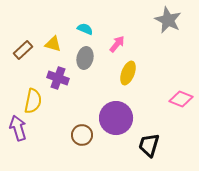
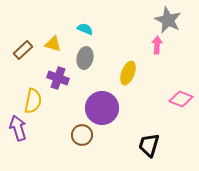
pink arrow: moved 40 px right, 1 px down; rotated 36 degrees counterclockwise
purple circle: moved 14 px left, 10 px up
